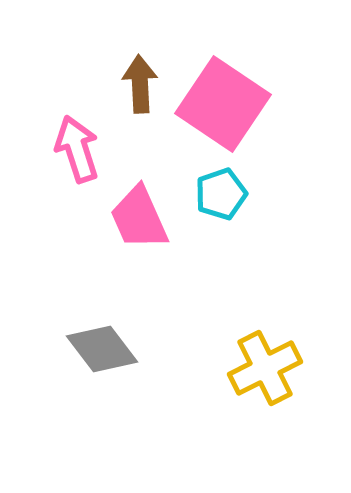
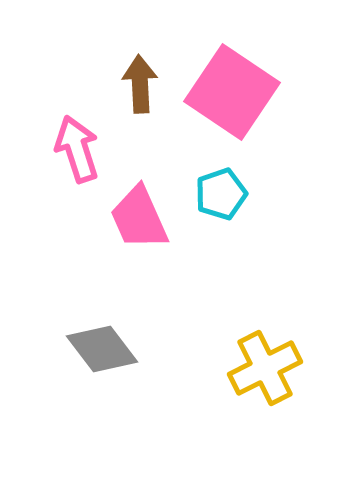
pink square: moved 9 px right, 12 px up
